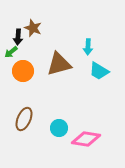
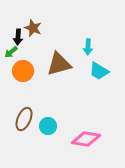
cyan circle: moved 11 px left, 2 px up
